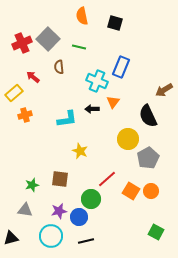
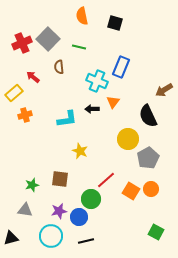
red line: moved 1 px left, 1 px down
orange circle: moved 2 px up
